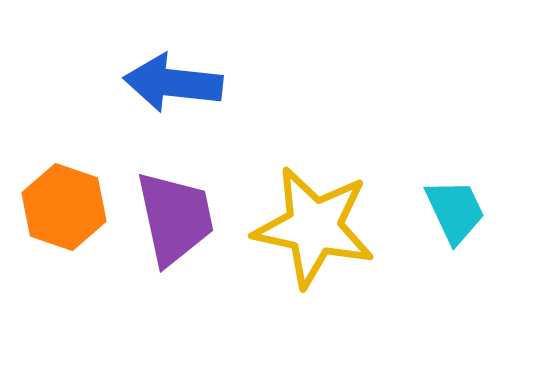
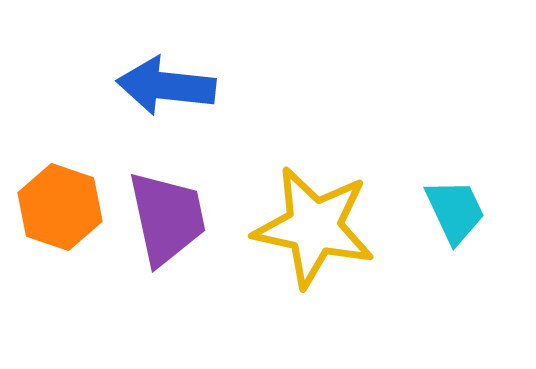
blue arrow: moved 7 px left, 3 px down
orange hexagon: moved 4 px left
purple trapezoid: moved 8 px left
